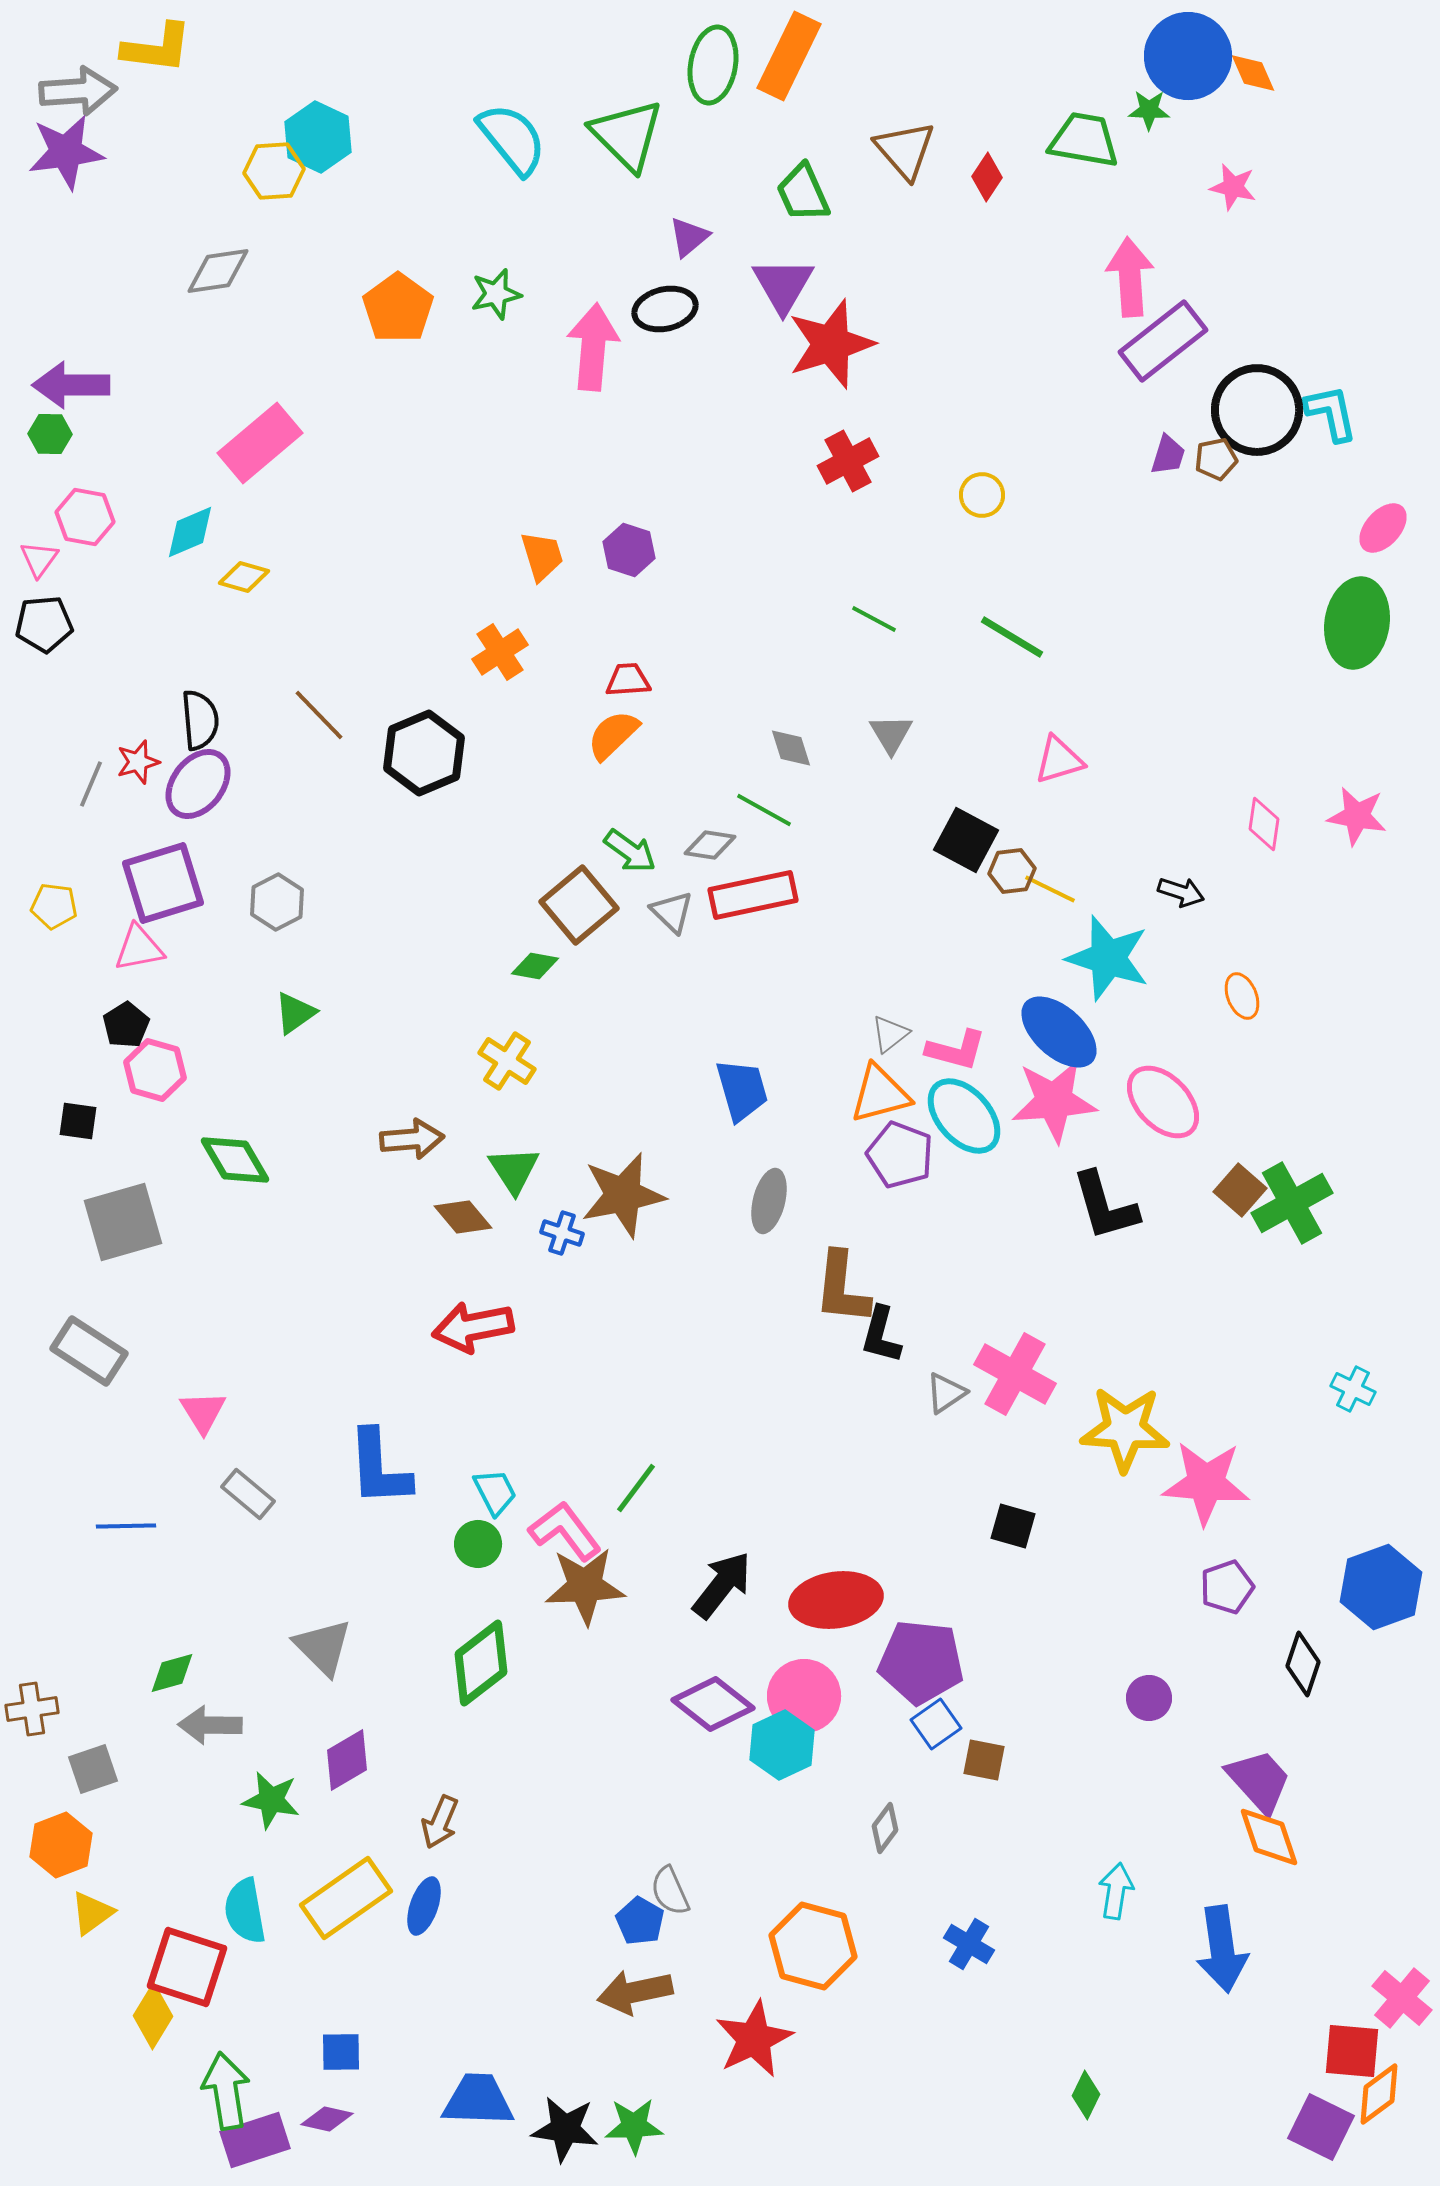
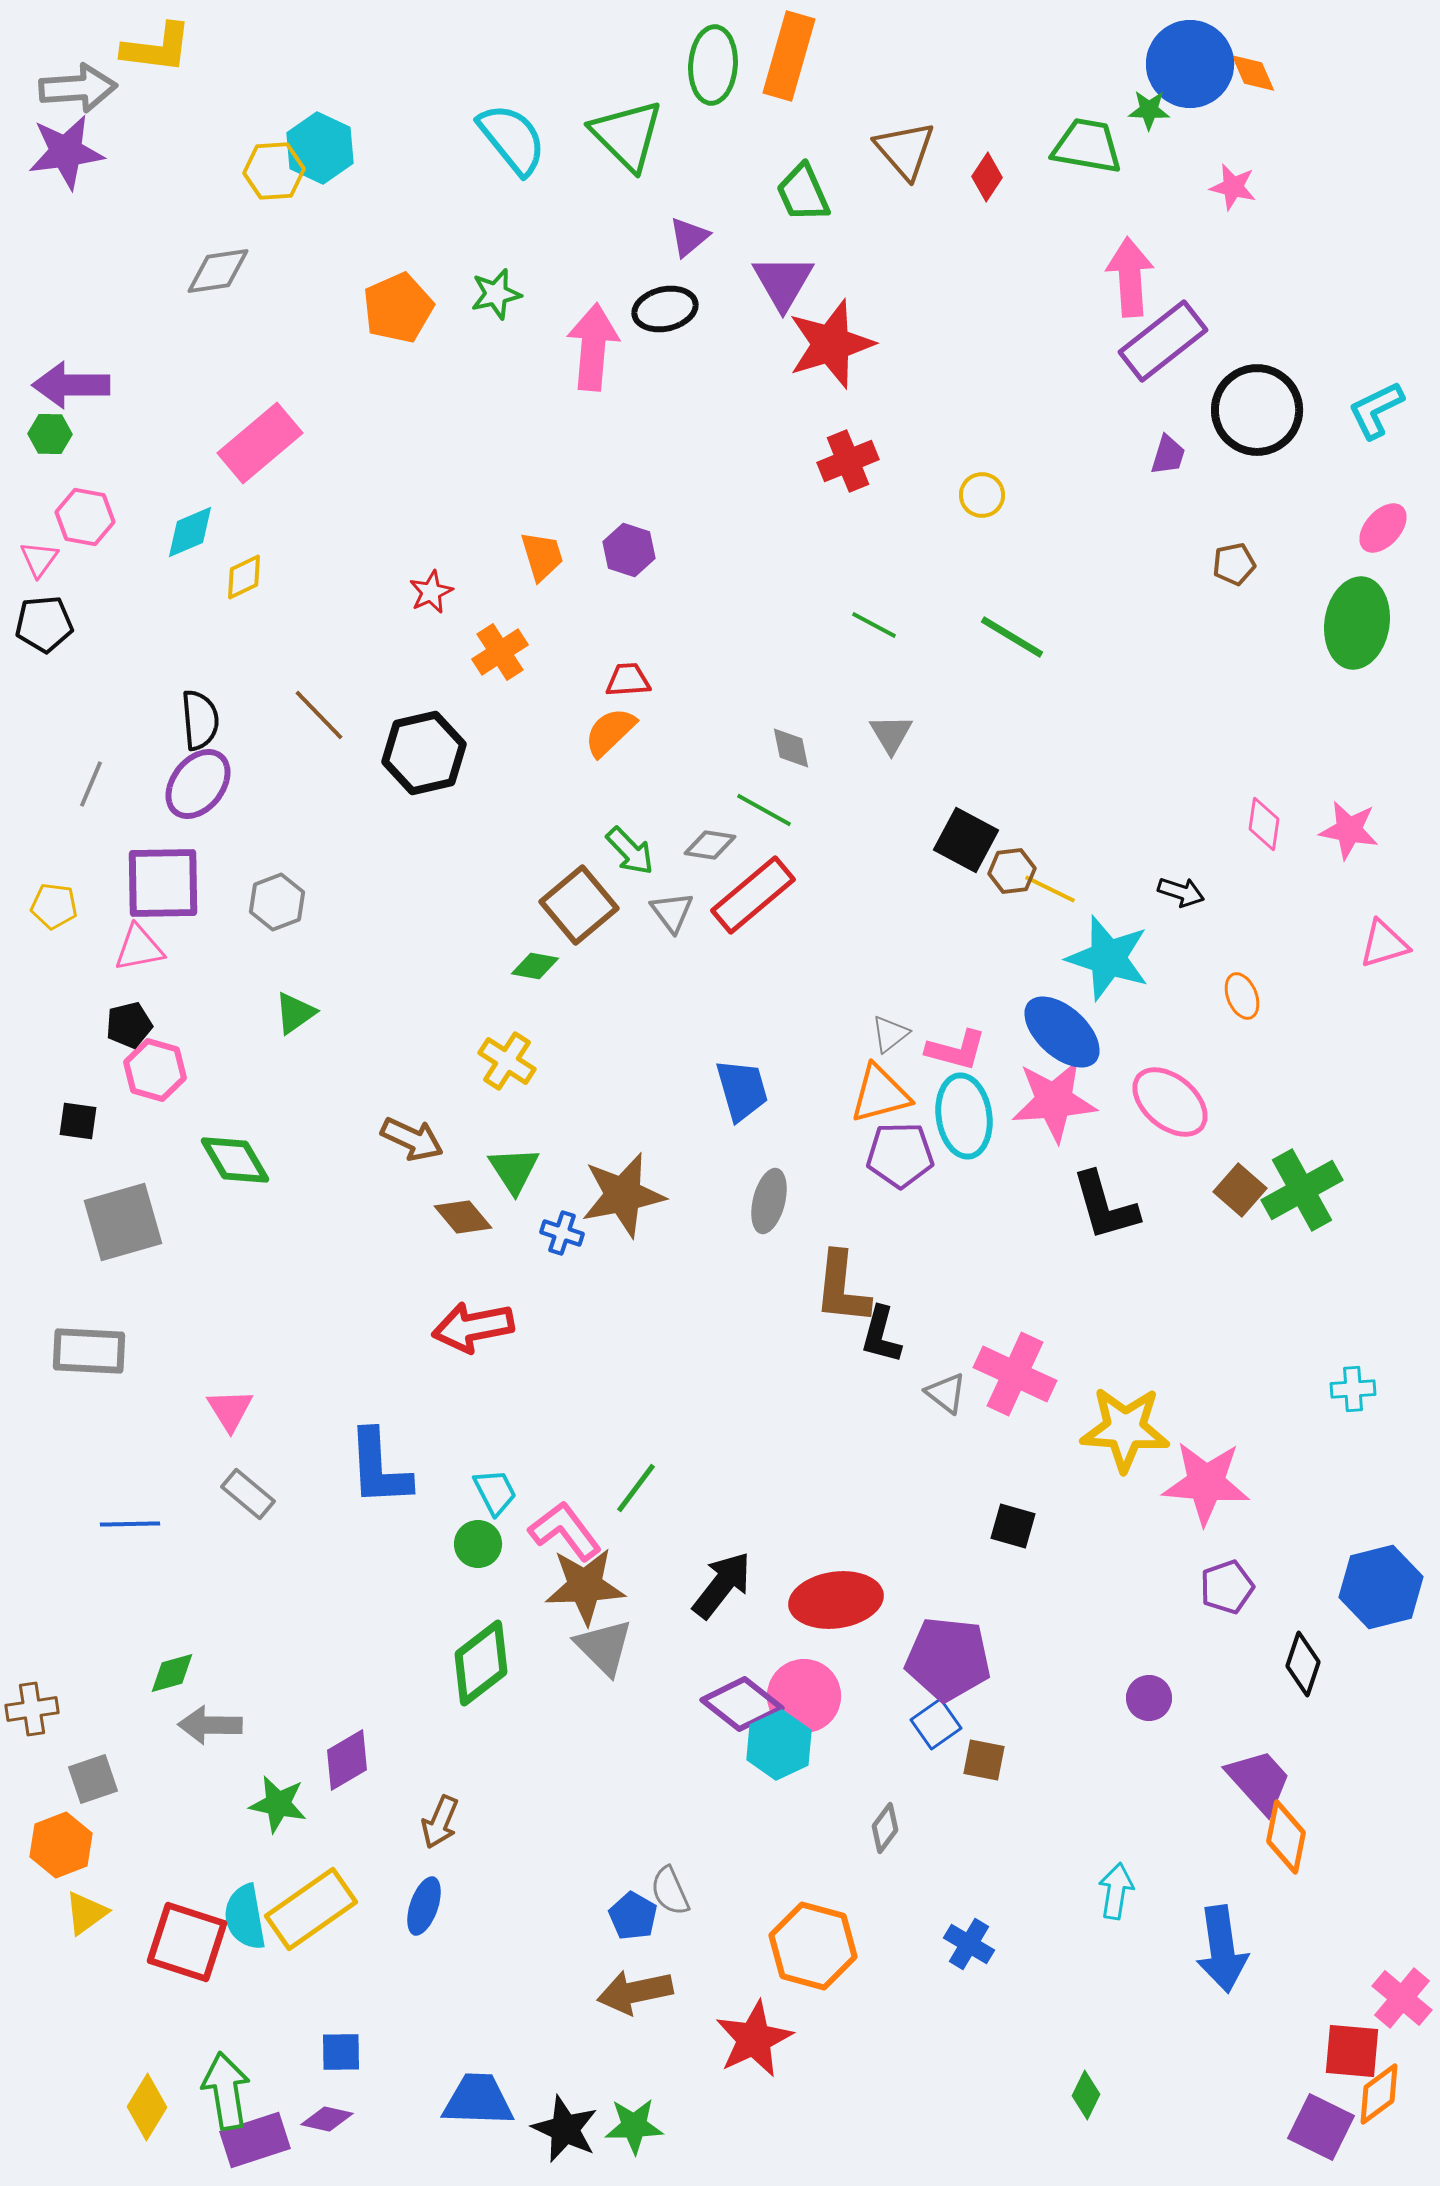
orange rectangle at (789, 56): rotated 10 degrees counterclockwise
blue circle at (1188, 56): moved 2 px right, 8 px down
green ellipse at (713, 65): rotated 6 degrees counterclockwise
gray arrow at (78, 91): moved 3 px up
cyan hexagon at (318, 137): moved 2 px right, 11 px down
green trapezoid at (1084, 140): moved 3 px right, 6 px down
purple triangle at (783, 285): moved 3 px up
orange pentagon at (398, 308): rotated 12 degrees clockwise
cyan L-shape at (1331, 413): moved 45 px right, 3 px up; rotated 104 degrees counterclockwise
brown pentagon at (1216, 459): moved 18 px right, 105 px down
red cross at (848, 461): rotated 6 degrees clockwise
yellow diamond at (244, 577): rotated 42 degrees counterclockwise
green line at (874, 619): moved 6 px down
orange semicircle at (613, 735): moved 3 px left, 3 px up
gray diamond at (791, 748): rotated 6 degrees clockwise
black hexagon at (424, 753): rotated 10 degrees clockwise
pink triangle at (1059, 760): moved 325 px right, 184 px down
red star at (138, 762): moved 293 px right, 170 px up; rotated 9 degrees counterclockwise
pink star at (1357, 816): moved 8 px left, 14 px down
green arrow at (630, 851): rotated 10 degrees clockwise
purple square at (163, 883): rotated 16 degrees clockwise
red rectangle at (753, 895): rotated 28 degrees counterclockwise
gray hexagon at (277, 902): rotated 6 degrees clockwise
gray triangle at (672, 912): rotated 9 degrees clockwise
black pentagon at (126, 1025): moved 3 px right; rotated 18 degrees clockwise
blue ellipse at (1059, 1032): moved 3 px right
pink ellipse at (1163, 1102): moved 7 px right; rotated 6 degrees counterclockwise
cyan ellipse at (964, 1116): rotated 34 degrees clockwise
brown arrow at (412, 1139): rotated 30 degrees clockwise
purple pentagon at (900, 1155): rotated 22 degrees counterclockwise
green cross at (1292, 1203): moved 10 px right, 13 px up
gray rectangle at (89, 1351): rotated 30 degrees counterclockwise
pink cross at (1015, 1374): rotated 4 degrees counterclockwise
cyan cross at (1353, 1389): rotated 30 degrees counterclockwise
gray triangle at (946, 1393): rotated 48 degrees counterclockwise
pink triangle at (203, 1412): moved 27 px right, 2 px up
blue line at (126, 1526): moved 4 px right, 2 px up
blue hexagon at (1381, 1587): rotated 6 degrees clockwise
gray triangle at (323, 1647): moved 281 px right
purple pentagon at (921, 1662): moved 27 px right, 3 px up
purple diamond at (713, 1704): moved 29 px right
cyan hexagon at (782, 1745): moved 3 px left
gray square at (93, 1769): moved 10 px down
green star at (271, 1800): moved 7 px right, 4 px down
orange diamond at (1269, 1837): moved 17 px right; rotated 30 degrees clockwise
yellow rectangle at (346, 1898): moved 35 px left, 11 px down
cyan semicircle at (245, 1911): moved 6 px down
yellow triangle at (92, 1913): moved 6 px left
blue pentagon at (640, 1921): moved 7 px left, 5 px up
red square at (187, 1967): moved 25 px up
yellow diamond at (153, 2016): moved 6 px left, 91 px down
black star at (565, 2129): rotated 16 degrees clockwise
